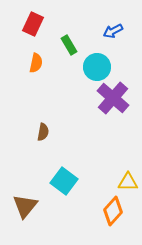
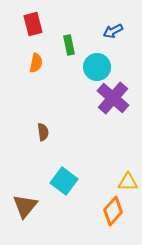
red rectangle: rotated 40 degrees counterclockwise
green rectangle: rotated 18 degrees clockwise
brown semicircle: rotated 18 degrees counterclockwise
